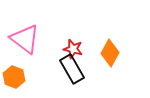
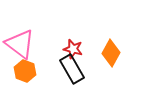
pink triangle: moved 5 px left, 5 px down
orange diamond: moved 1 px right
orange hexagon: moved 11 px right, 6 px up
